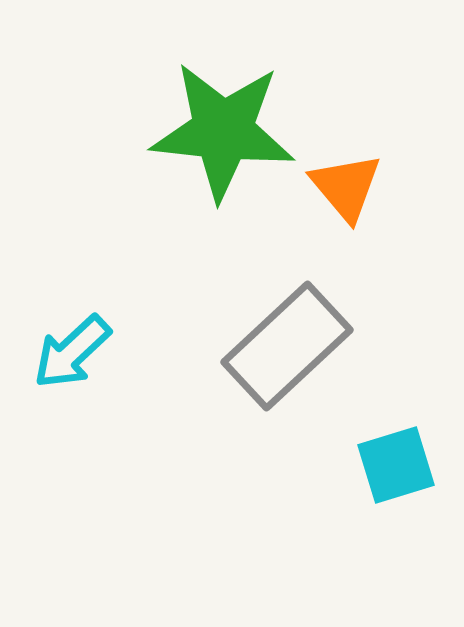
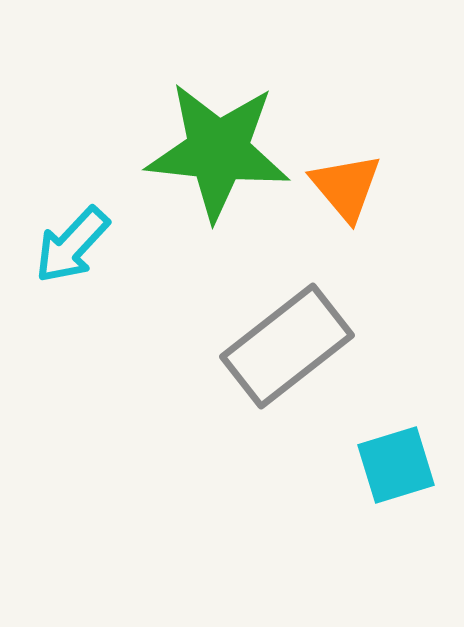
green star: moved 5 px left, 20 px down
gray rectangle: rotated 5 degrees clockwise
cyan arrow: moved 107 px up; rotated 4 degrees counterclockwise
